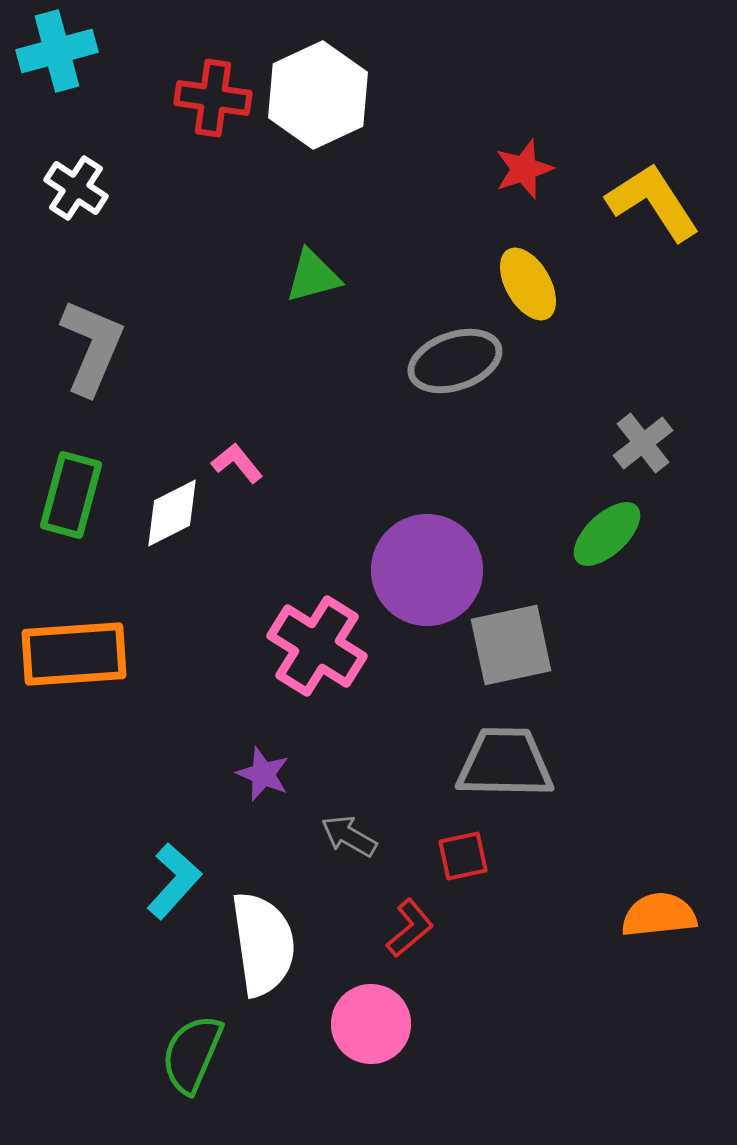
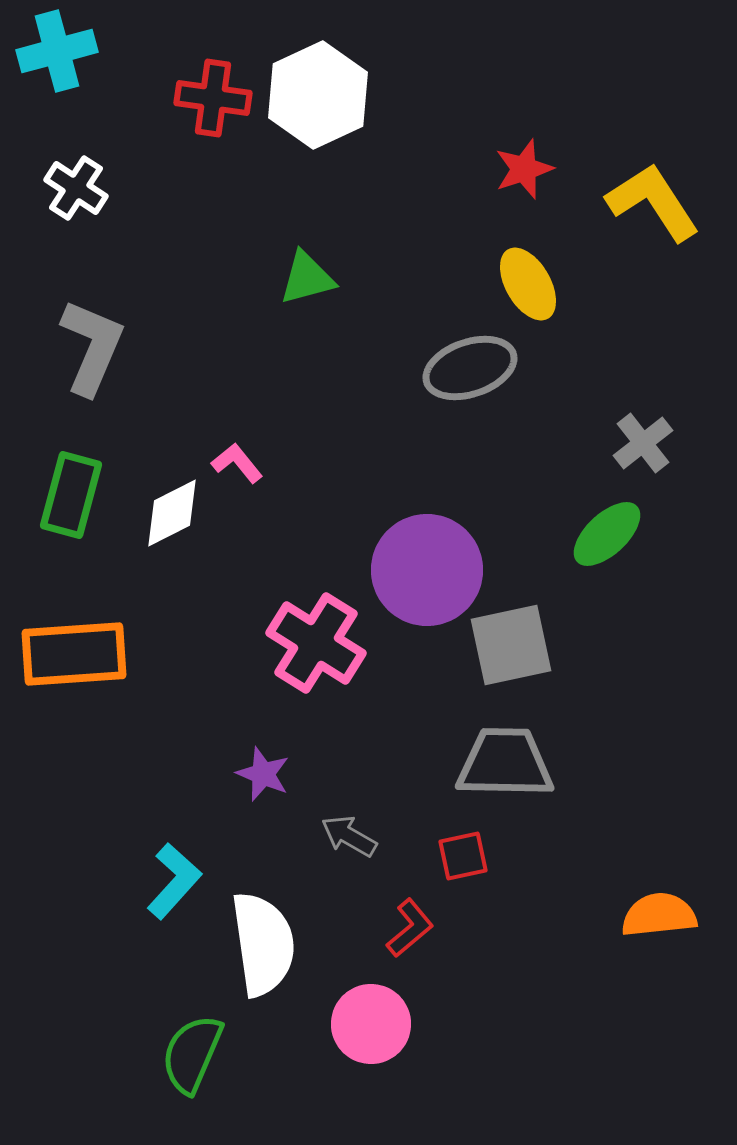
green triangle: moved 6 px left, 2 px down
gray ellipse: moved 15 px right, 7 px down
pink cross: moved 1 px left, 3 px up
